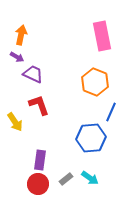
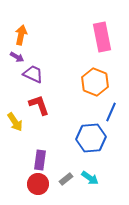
pink rectangle: moved 1 px down
